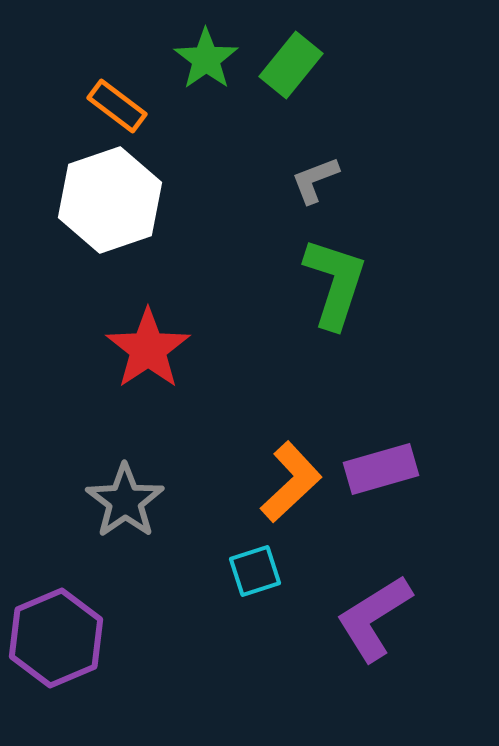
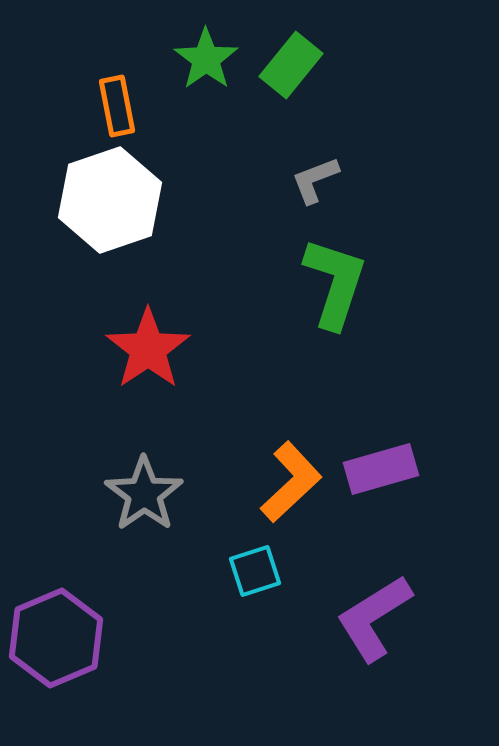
orange rectangle: rotated 42 degrees clockwise
gray star: moved 19 px right, 7 px up
